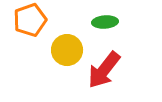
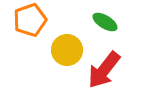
green ellipse: rotated 35 degrees clockwise
